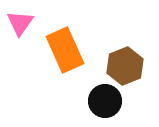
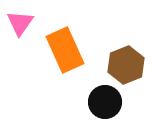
brown hexagon: moved 1 px right, 1 px up
black circle: moved 1 px down
